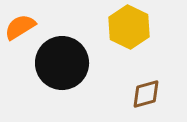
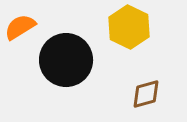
black circle: moved 4 px right, 3 px up
